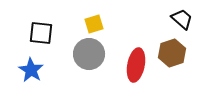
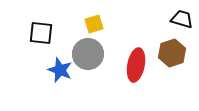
black trapezoid: rotated 25 degrees counterclockwise
gray circle: moved 1 px left
blue star: moved 29 px right; rotated 10 degrees counterclockwise
